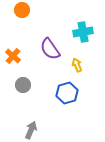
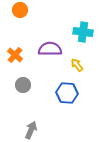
orange circle: moved 2 px left
cyan cross: rotated 18 degrees clockwise
purple semicircle: rotated 125 degrees clockwise
orange cross: moved 2 px right, 1 px up
yellow arrow: rotated 16 degrees counterclockwise
blue hexagon: rotated 20 degrees clockwise
